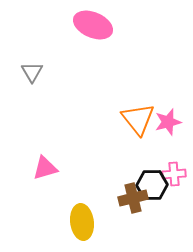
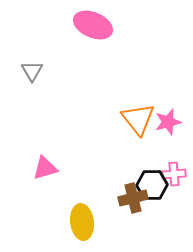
gray triangle: moved 1 px up
